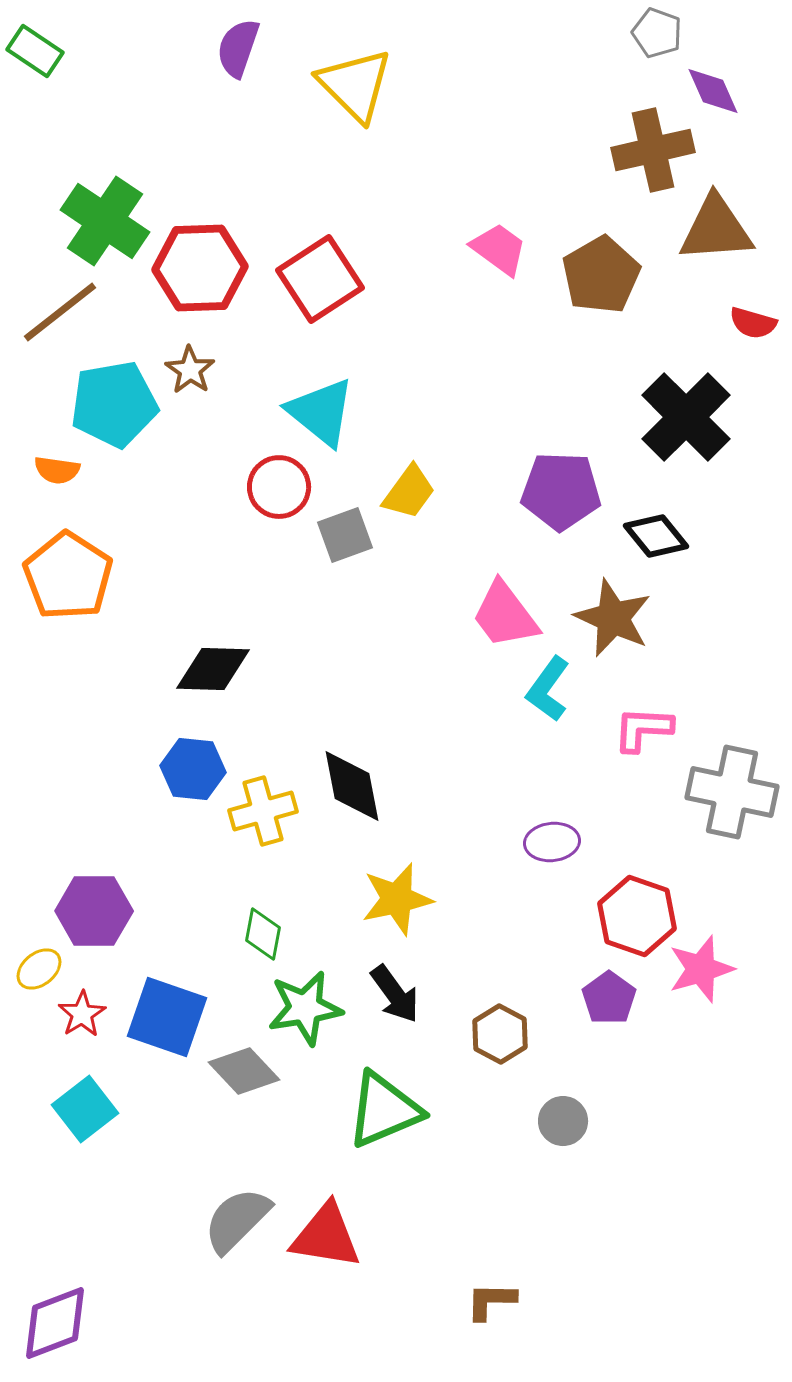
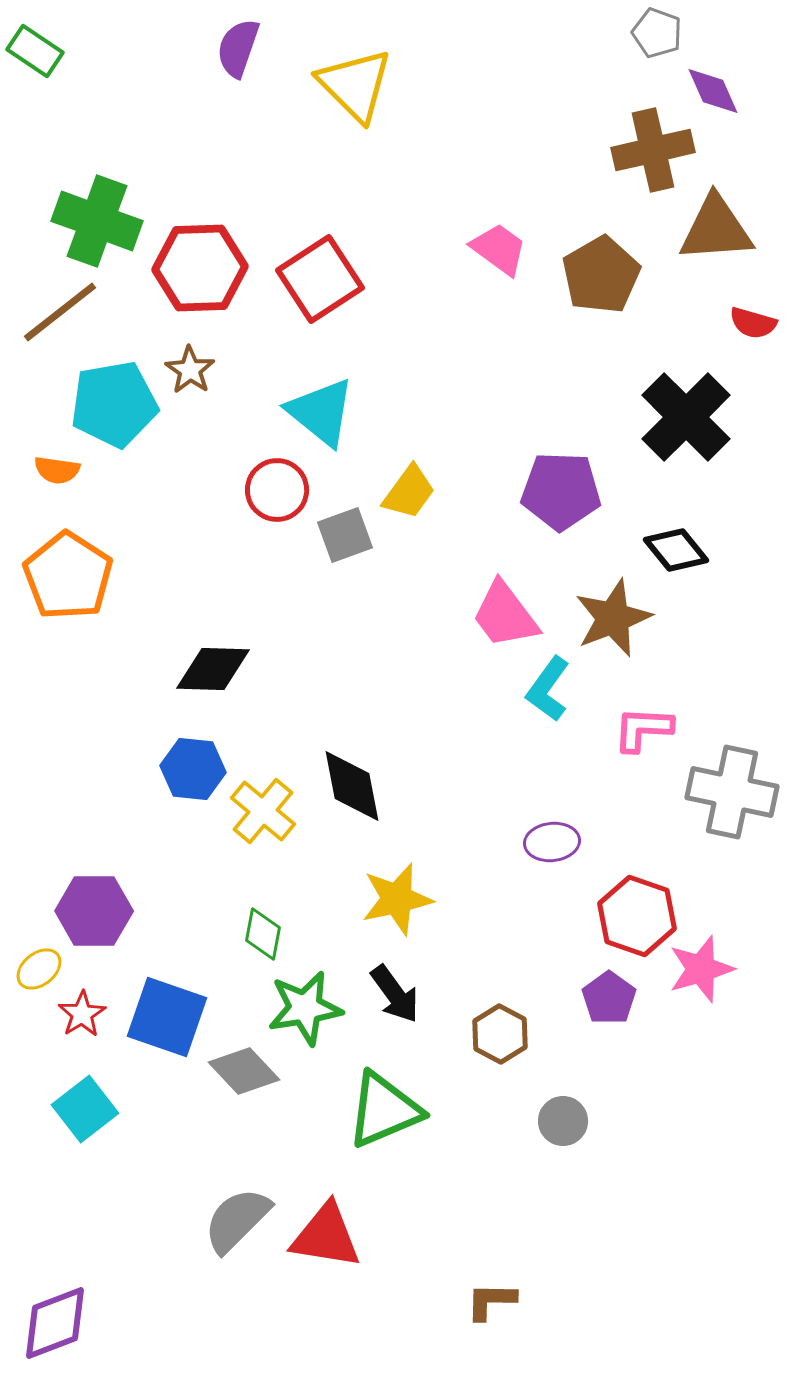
green cross at (105, 221): moved 8 px left; rotated 14 degrees counterclockwise
red circle at (279, 487): moved 2 px left, 3 px down
black diamond at (656, 536): moved 20 px right, 14 px down
brown star at (613, 618): rotated 26 degrees clockwise
yellow cross at (263, 811): rotated 34 degrees counterclockwise
